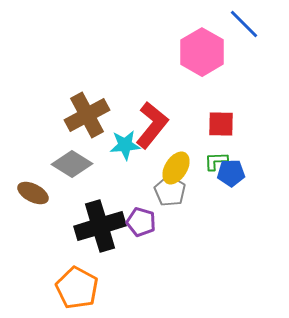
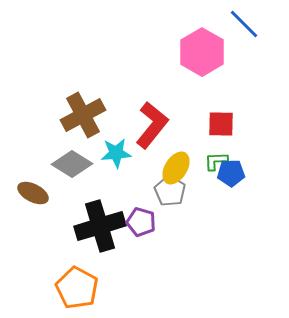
brown cross: moved 4 px left
cyan star: moved 9 px left, 8 px down
